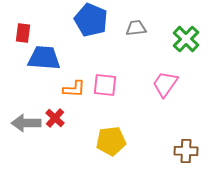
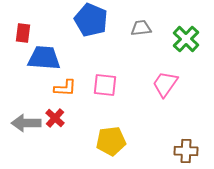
gray trapezoid: moved 5 px right
orange L-shape: moved 9 px left, 1 px up
